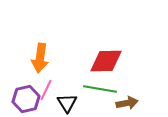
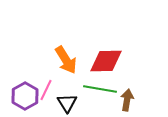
orange arrow: moved 26 px right, 2 px down; rotated 40 degrees counterclockwise
purple hexagon: moved 1 px left, 3 px up; rotated 16 degrees counterclockwise
brown arrow: moved 3 px up; rotated 70 degrees counterclockwise
